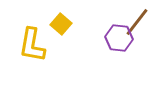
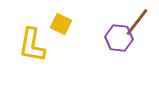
yellow square: rotated 15 degrees counterclockwise
